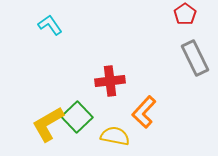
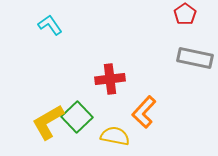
gray rectangle: rotated 52 degrees counterclockwise
red cross: moved 2 px up
yellow L-shape: moved 2 px up
